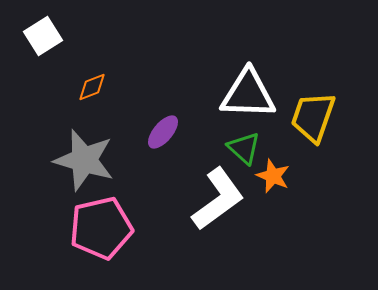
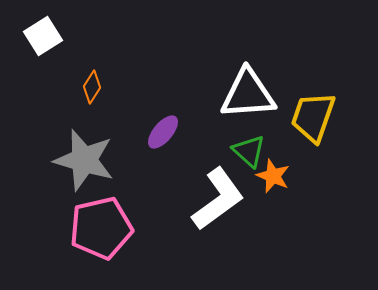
orange diamond: rotated 36 degrees counterclockwise
white triangle: rotated 6 degrees counterclockwise
green triangle: moved 5 px right, 3 px down
